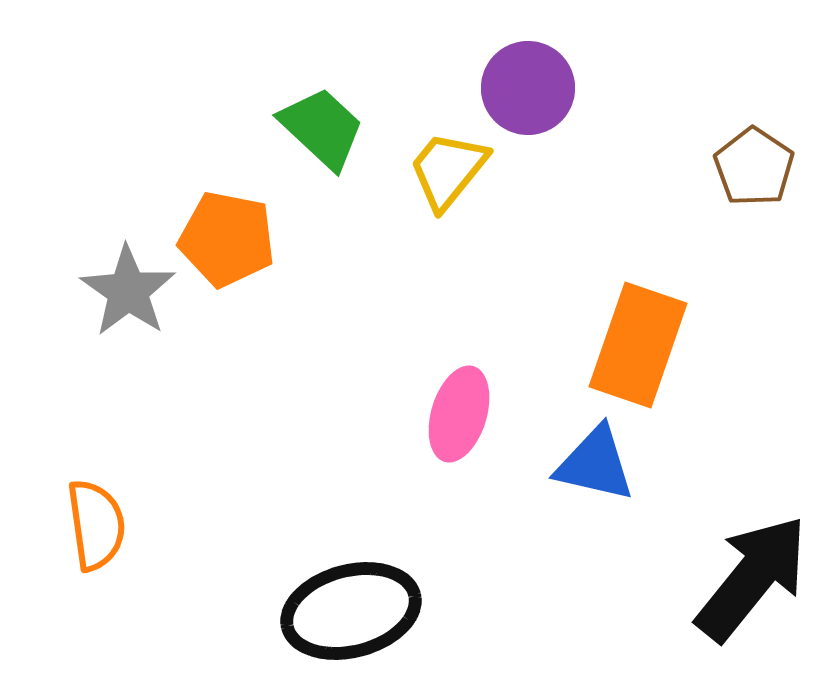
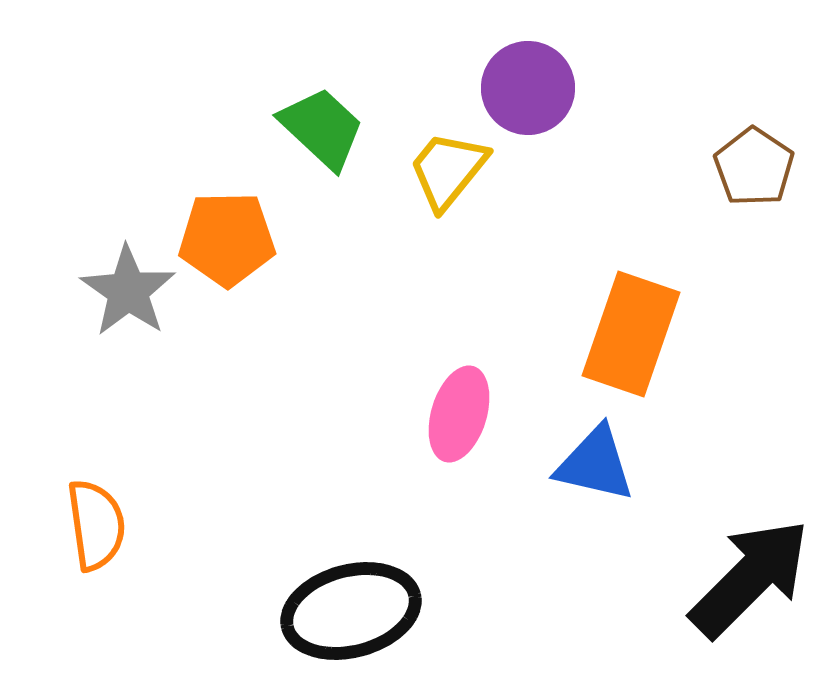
orange pentagon: rotated 12 degrees counterclockwise
orange rectangle: moved 7 px left, 11 px up
black arrow: moved 2 px left; rotated 6 degrees clockwise
